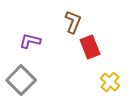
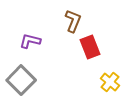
brown L-shape: moved 1 px up
